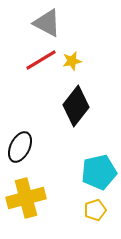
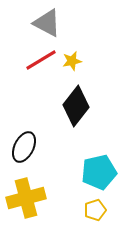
black ellipse: moved 4 px right
